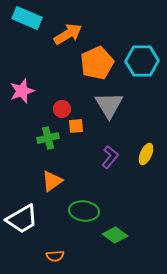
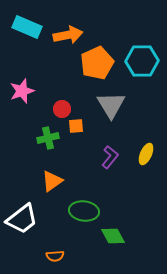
cyan rectangle: moved 9 px down
orange arrow: moved 1 px down; rotated 20 degrees clockwise
gray triangle: moved 2 px right
white trapezoid: rotated 8 degrees counterclockwise
green diamond: moved 2 px left, 1 px down; rotated 25 degrees clockwise
